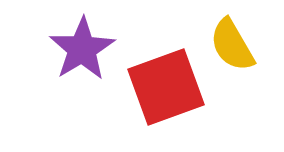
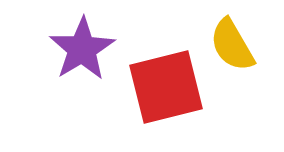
red square: rotated 6 degrees clockwise
